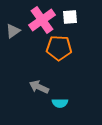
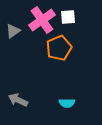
white square: moved 2 px left
orange pentagon: rotated 25 degrees counterclockwise
gray arrow: moved 21 px left, 13 px down
cyan semicircle: moved 7 px right
